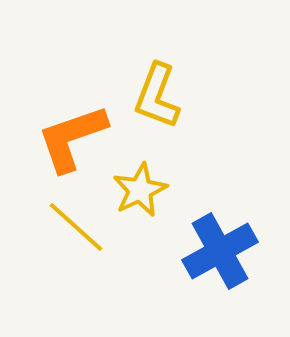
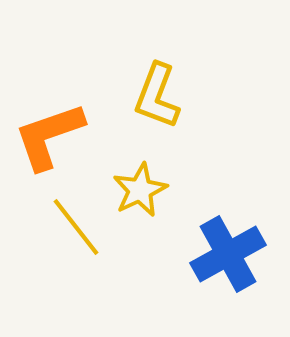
orange L-shape: moved 23 px left, 2 px up
yellow line: rotated 10 degrees clockwise
blue cross: moved 8 px right, 3 px down
